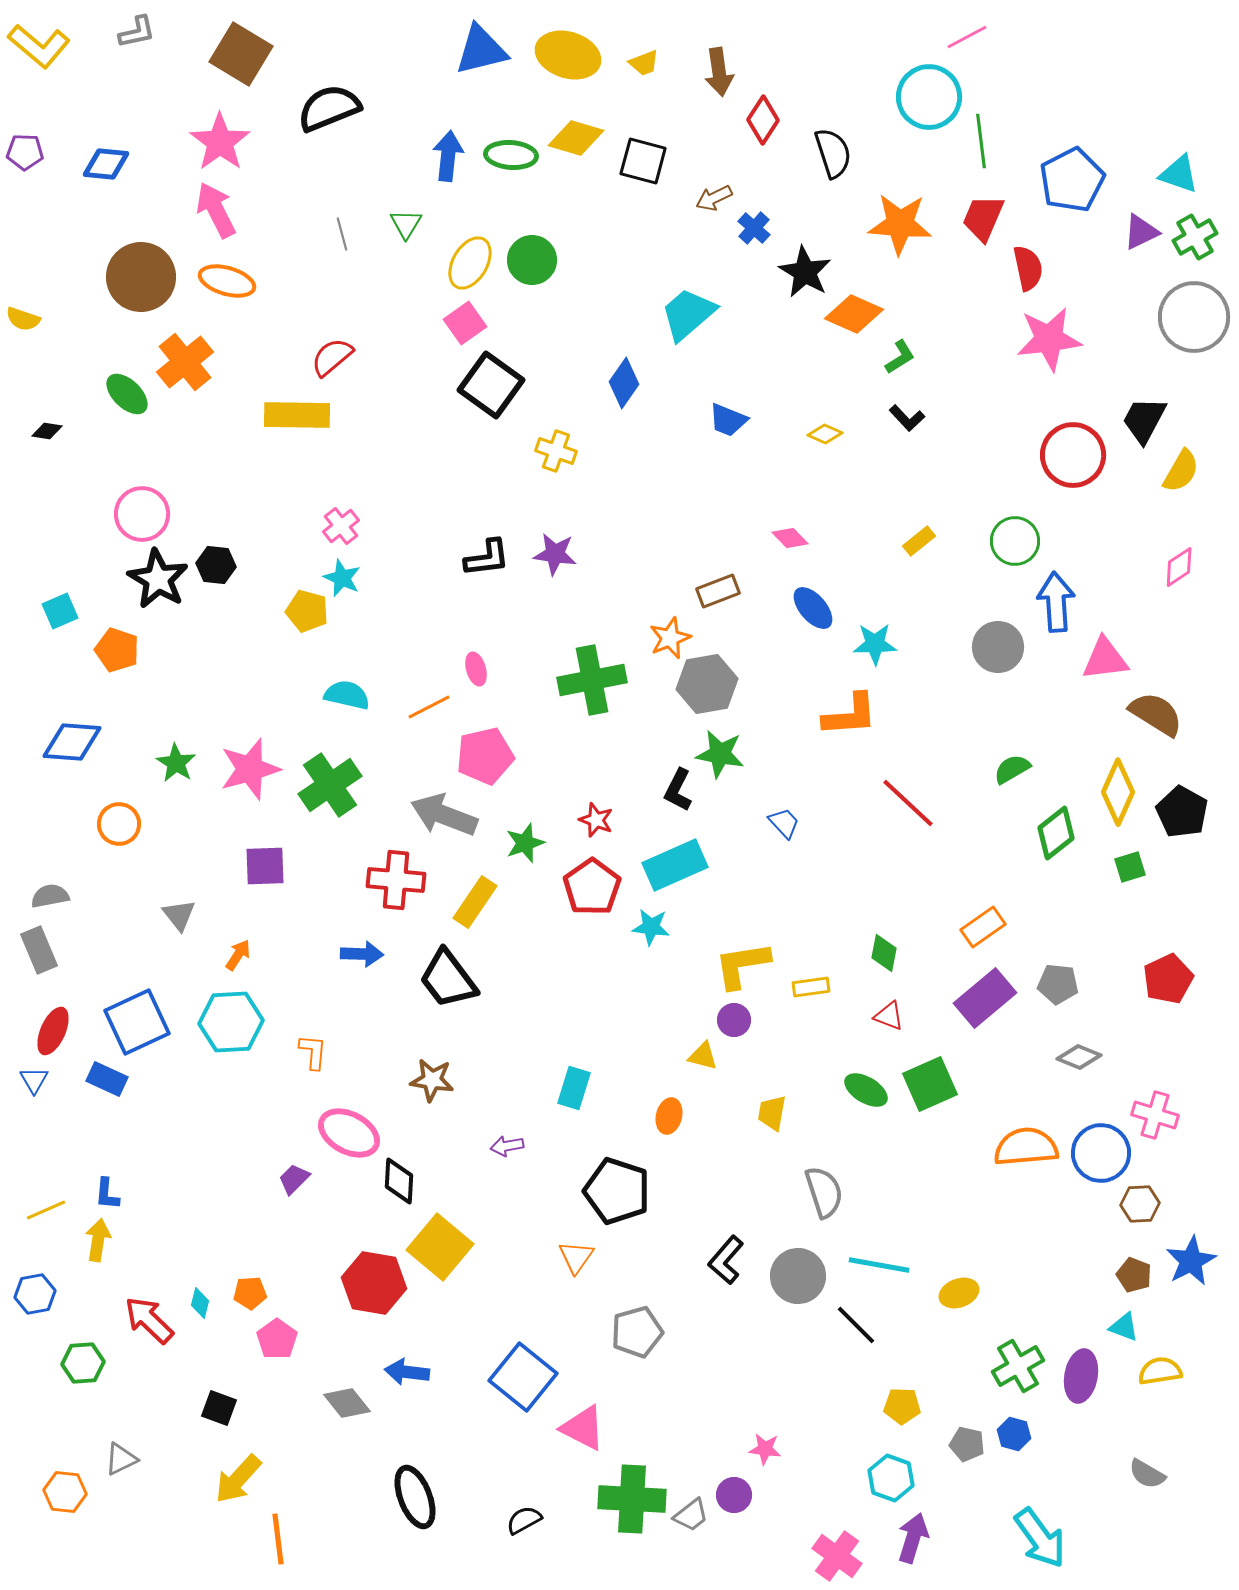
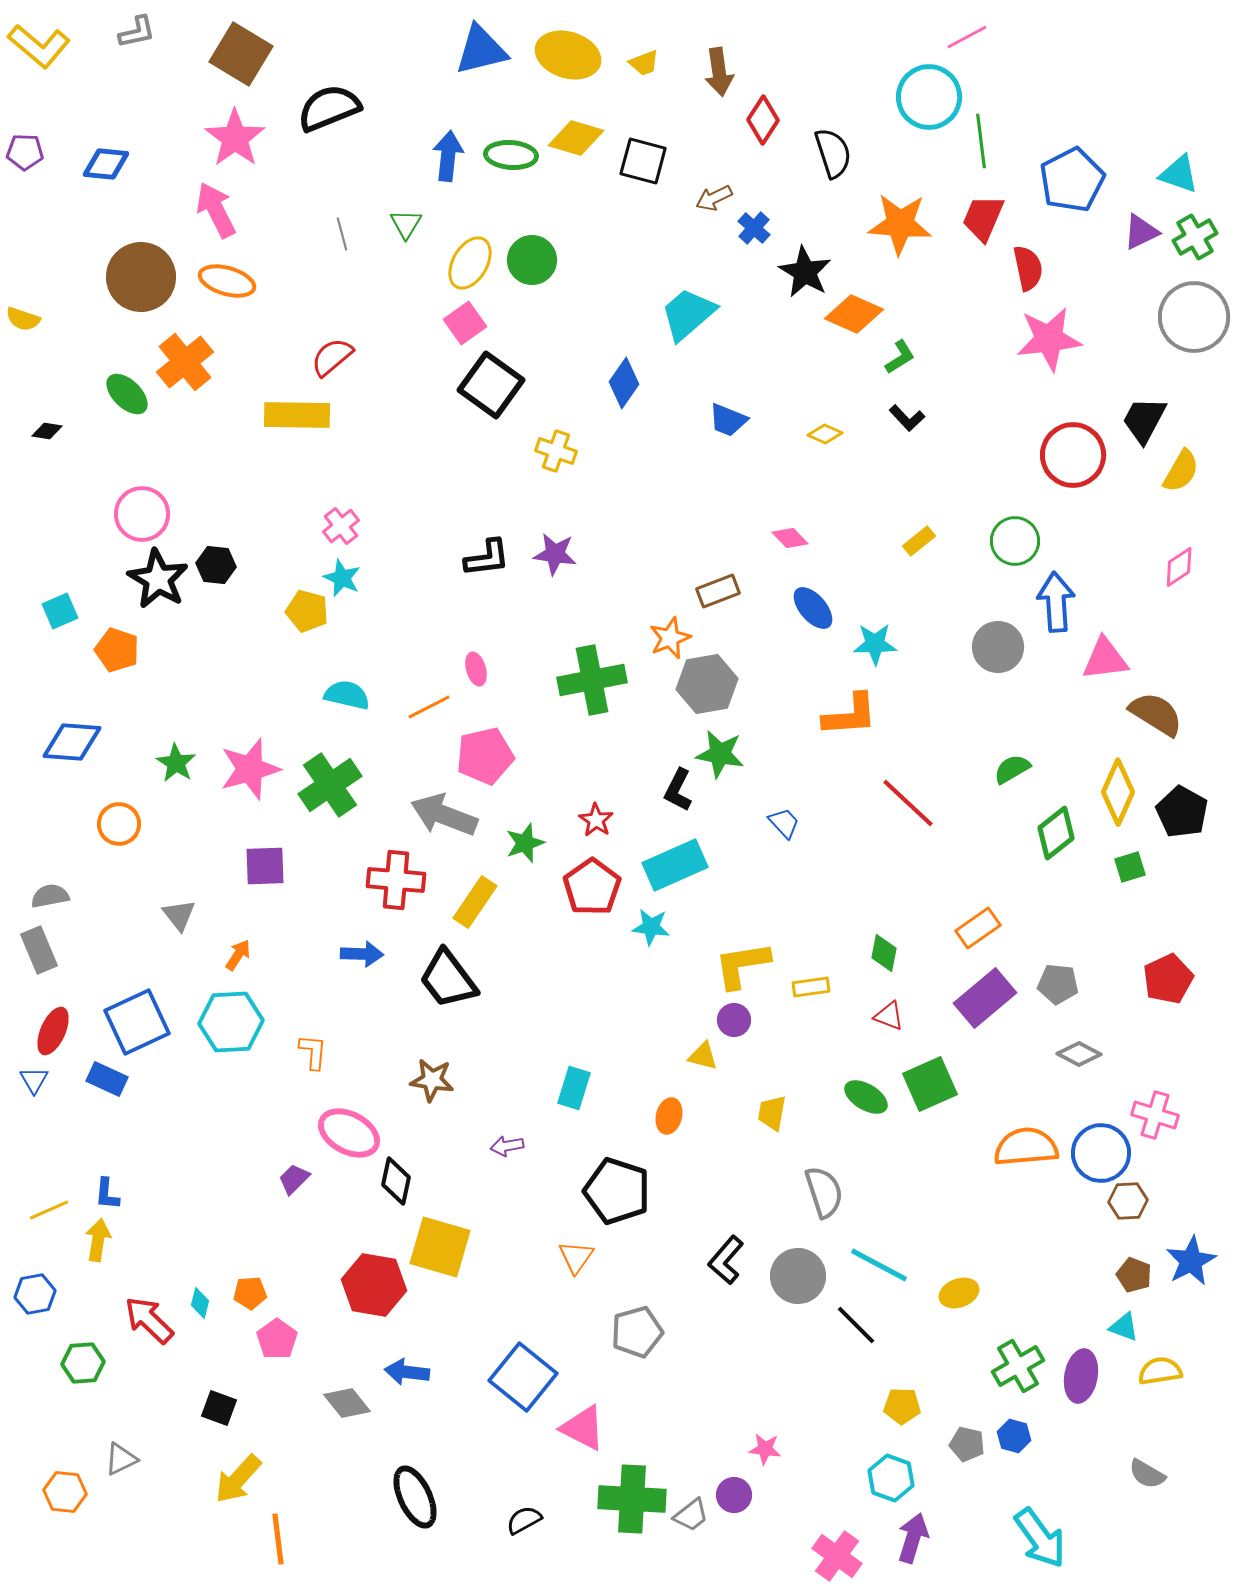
pink star at (220, 142): moved 15 px right, 4 px up
red star at (596, 820): rotated 12 degrees clockwise
orange rectangle at (983, 927): moved 5 px left, 1 px down
gray diamond at (1079, 1057): moved 3 px up; rotated 6 degrees clockwise
green ellipse at (866, 1090): moved 7 px down
black diamond at (399, 1181): moved 3 px left; rotated 9 degrees clockwise
brown hexagon at (1140, 1204): moved 12 px left, 3 px up
yellow line at (46, 1210): moved 3 px right
yellow square at (440, 1247): rotated 24 degrees counterclockwise
cyan line at (879, 1265): rotated 18 degrees clockwise
red hexagon at (374, 1283): moved 2 px down
blue hexagon at (1014, 1434): moved 2 px down
black ellipse at (415, 1497): rotated 4 degrees counterclockwise
